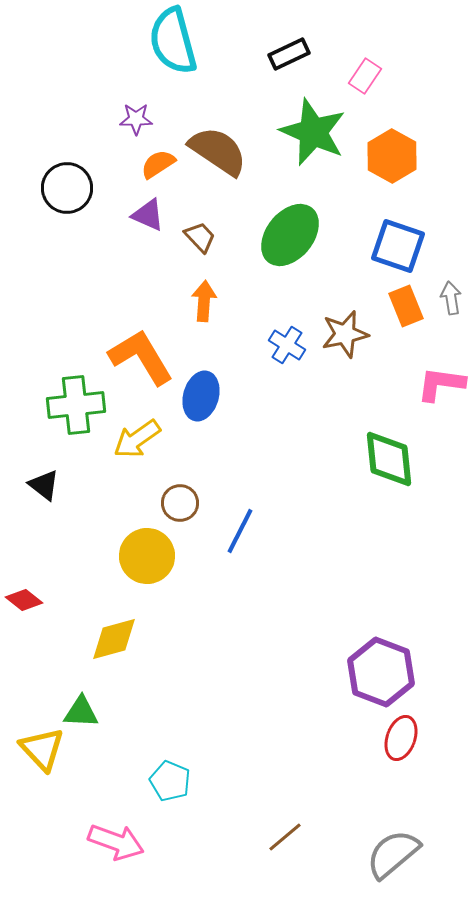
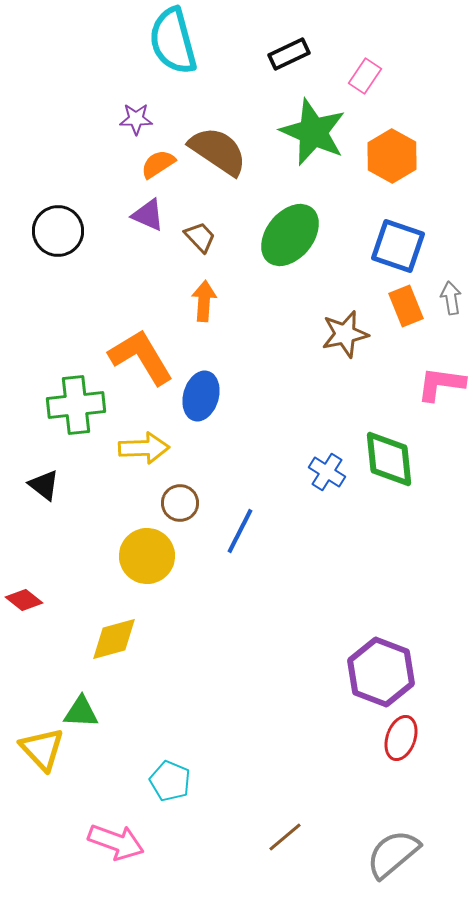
black circle: moved 9 px left, 43 px down
blue cross: moved 40 px right, 127 px down
yellow arrow: moved 7 px right, 9 px down; rotated 147 degrees counterclockwise
